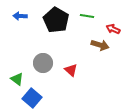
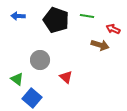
blue arrow: moved 2 px left
black pentagon: rotated 10 degrees counterclockwise
gray circle: moved 3 px left, 3 px up
red triangle: moved 5 px left, 7 px down
